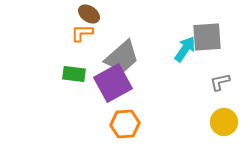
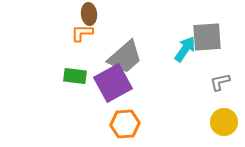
brown ellipse: rotated 50 degrees clockwise
gray trapezoid: moved 3 px right
green rectangle: moved 1 px right, 2 px down
